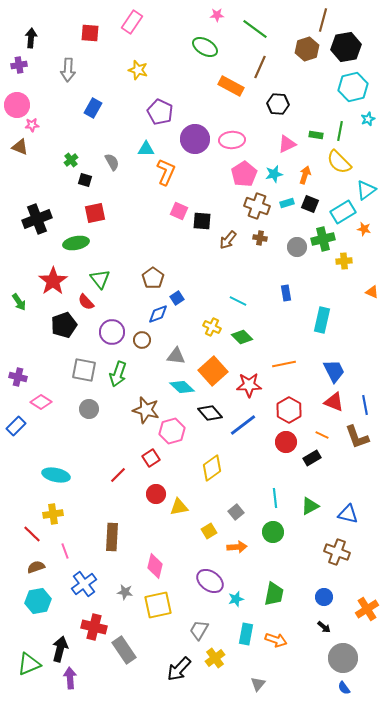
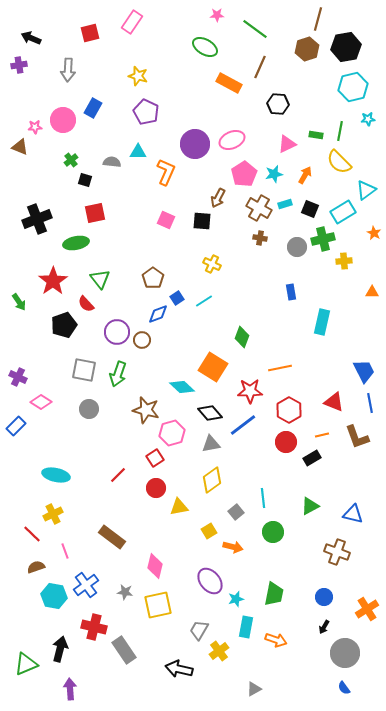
brown line at (323, 20): moved 5 px left, 1 px up
red square at (90, 33): rotated 18 degrees counterclockwise
black arrow at (31, 38): rotated 72 degrees counterclockwise
yellow star at (138, 70): moved 6 px down
orange rectangle at (231, 86): moved 2 px left, 3 px up
pink circle at (17, 105): moved 46 px right, 15 px down
purple pentagon at (160, 112): moved 14 px left
cyan star at (368, 119): rotated 16 degrees clockwise
pink star at (32, 125): moved 3 px right, 2 px down
purple circle at (195, 139): moved 5 px down
pink ellipse at (232, 140): rotated 20 degrees counterclockwise
cyan triangle at (146, 149): moved 8 px left, 3 px down
gray semicircle at (112, 162): rotated 54 degrees counterclockwise
orange arrow at (305, 175): rotated 12 degrees clockwise
cyan rectangle at (287, 203): moved 2 px left, 1 px down
black square at (310, 204): moved 5 px down
brown cross at (257, 206): moved 2 px right, 2 px down; rotated 10 degrees clockwise
pink square at (179, 211): moved 13 px left, 9 px down
orange star at (364, 229): moved 10 px right, 4 px down; rotated 16 degrees clockwise
brown arrow at (228, 240): moved 10 px left, 42 px up; rotated 12 degrees counterclockwise
orange triangle at (372, 292): rotated 24 degrees counterclockwise
blue rectangle at (286, 293): moved 5 px right, 1 px up
cyan line at (238, 301): moved 34 px left; rotated 60 degrees counterclockwise
red semicircle at (86, 302): moved 2 px down
cyan rectangle at (322, 320): moved 2 px down
yellow cross at (212, 327): moved 63 px up
purple circle at (112, 332): moved 5 px right
green diamond at (242, 337): rotated 65 degrees clockwise
gray triangle at (176, 356): moved 35 px right, 88 px down; rotated 18 degrees counterclockwise
orange line at (284, 364): moved 4 px left, 4 px down
orange square at (213, 371): moved 4 px up; rotated 16 degrees counterclockwise
blue trapezoid at (334, 371): moved 30 px right
purple cross at (18, 377): rotated 12 degrees clockwise
red star at (249, 385): moved 1 px right, 6 px down
blue line at (365, 405): moved 5 px right, 2 px up
pink hexagon at (172, 431): moved 2 px down
orange line at (322, 435): rotated 40 degrees counterclockwise
red square at (151, 458): moved 4 px right
yellow diamond at (212, 468): moved 12 px down
red circle at (156, 494): moved 6 px up
cyan line at (275, 498): moved 12 px left
yellow cross at (53, 514): rotated 18 degrees counterclockwise
blue triangle at (348, 514): moved 5 px right
brown rectangle at (112, 537): rotated 56 degrees counterclockwise
orange arrow at (237, 547): moved 4 px left; rotated 18 degrees clockwise
purple ellipse at (210, 581): rotated 16 degrees clockwise
blue cross at (84, 584): moved 2 px right, 1 px down
cyan hexagon at (38, 601): moved 16 px right, 5 px up; rotated 20 degrees clockwise
black arrow at (324, 627): rotated 80 degrees clockwise
cyan rectangle at (246, 634): moved 7 px up
yellow cross at (215, 658): moved 4 px right, 7 px up
gray circle at (343, 658): moved 2 px right, 5 px up
green triangle at (29, 664): moved 3 px left
black arrow at (179, 669): rotated 60 degrees clockwise
purple arrow at (70, 678): moved 11 px down
gray triangle at (258, 684): moved 4 px left, 5 px down; rotated 21 degrees clockwise
